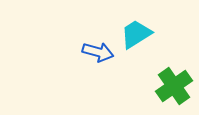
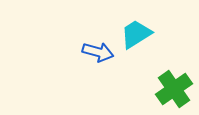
green cross: moved 3 px down
